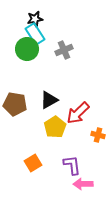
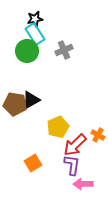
green circle: moved 2 px down
black triangle: moved 18 px left
red arrow: moved 3 px left, 32 px down
yellow pentagon: moved 3 px right; rotated 10 degrees clockwise
orange cross: rotated 16 degrees clockwise
purple L-shape: rotated 15 degrees clockwise
